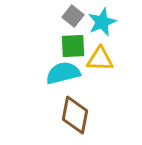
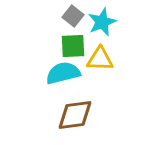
brown diamond: rotated 72 degrees clockwise
